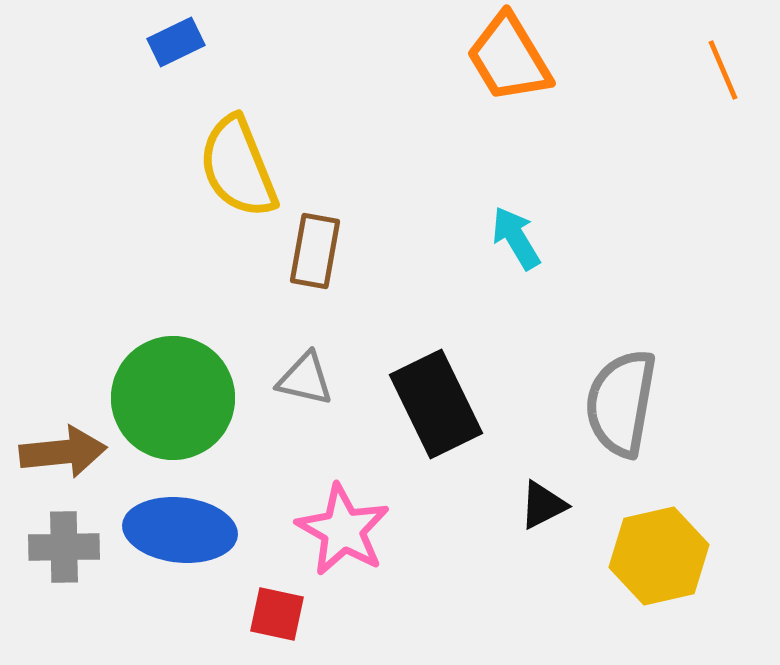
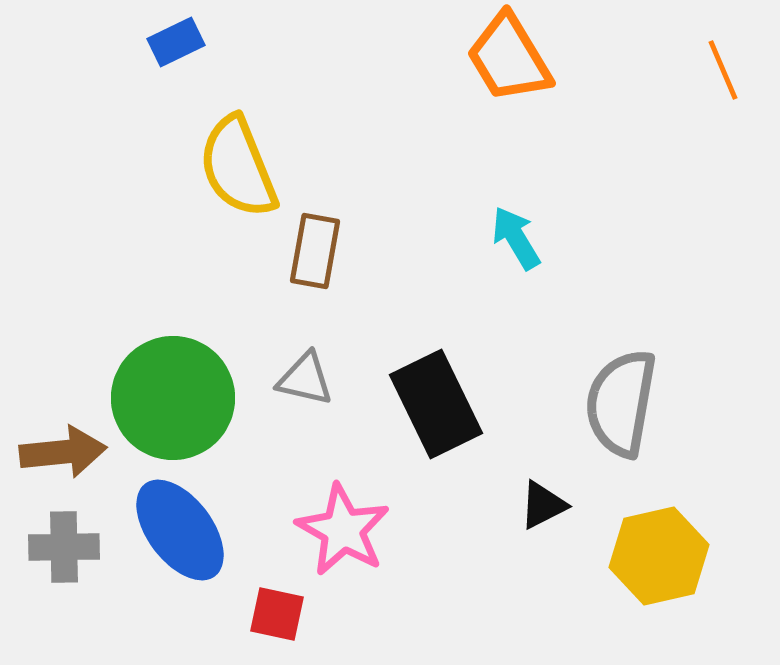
blue ellipse: rotated 47 degrees clockwise
